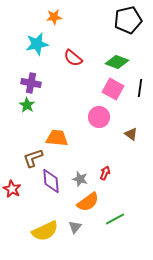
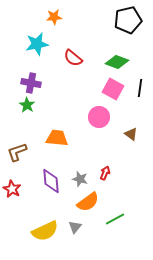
brown L-shape: moved 16 px left, 6 px up
